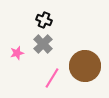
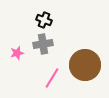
gray cross: rotated 36 degrees clockwise
brown circle: moved 1 px up
